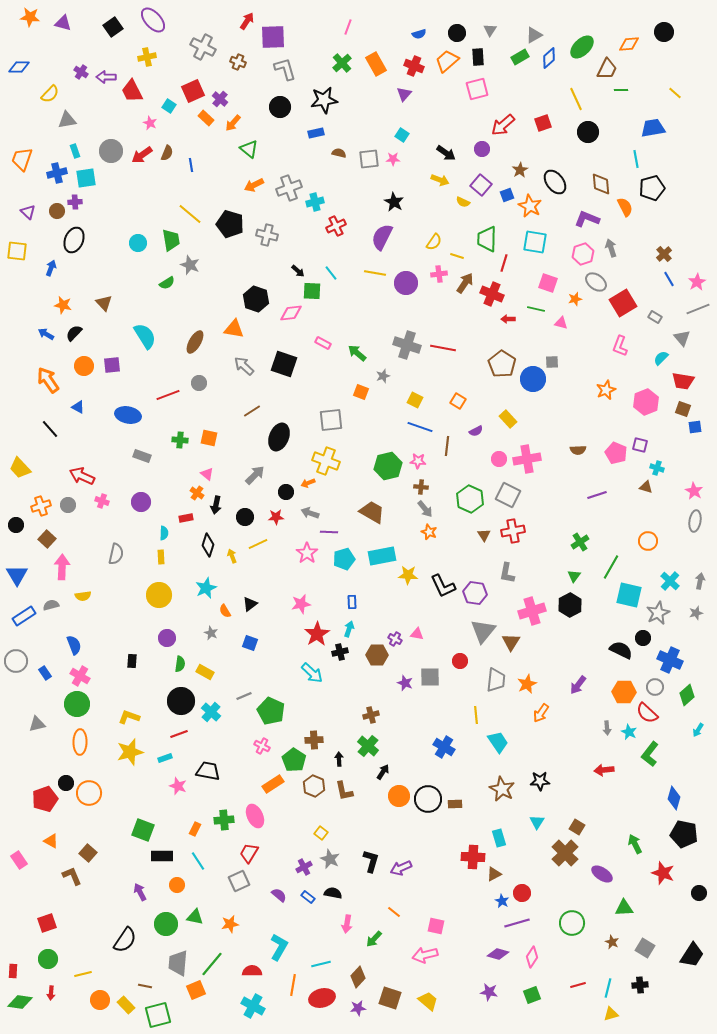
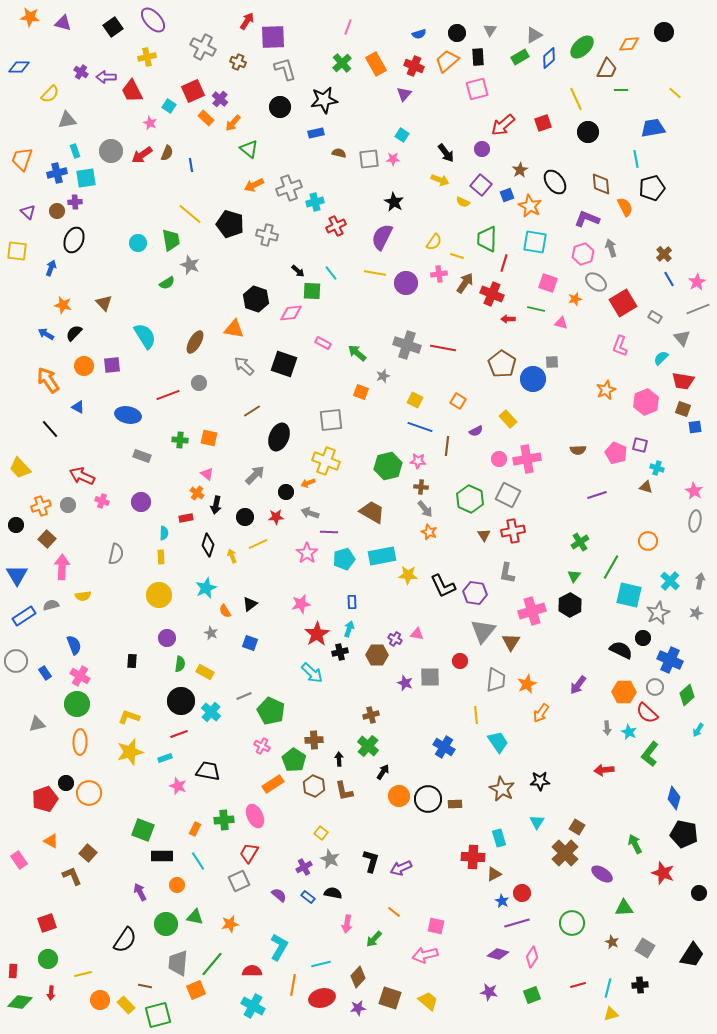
black arrow at (446, 153): rotated 18 degrees clockwise
